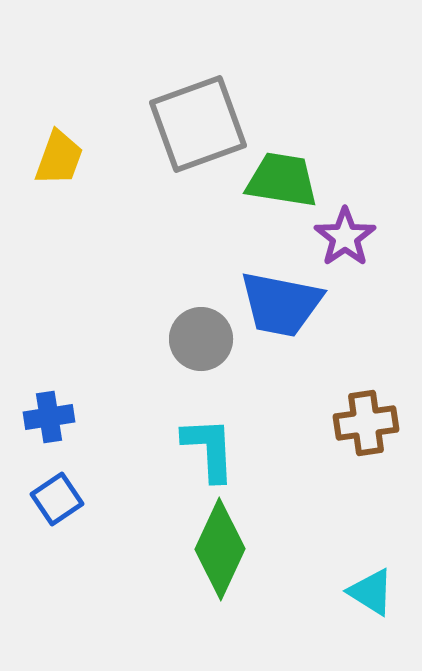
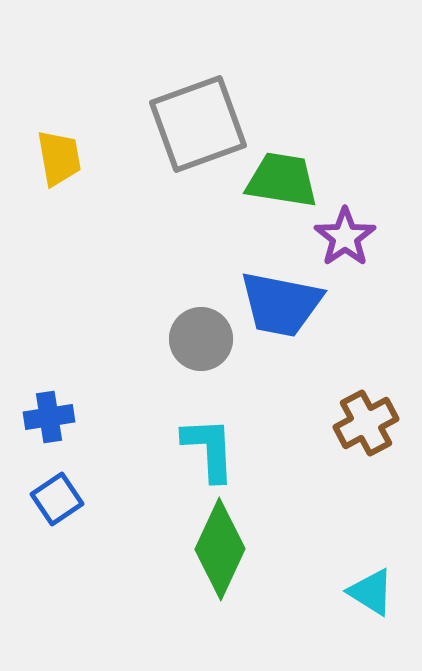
yellow trapezoid: rotated 30 degrees counterclockwise
brown cross: rotated 20 degrees counterclockwise
